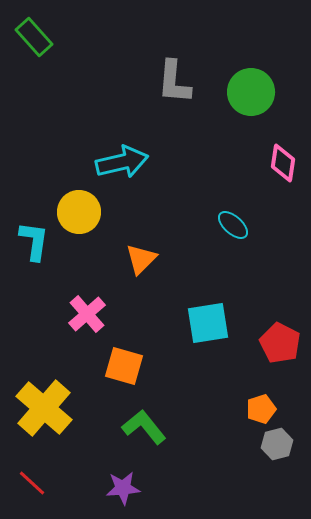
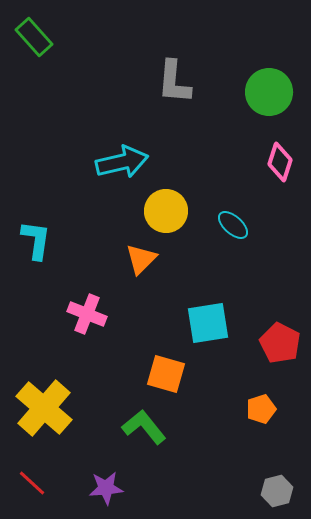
green circle: moved 18 px right
pink diamond: moved 3 px left, 1 px up; rotated 9 degrees clockwise
yellow circle: moved 87 px right, 1 px up
cyan L-shape: moved 2 px right, 1 px up
pink cross: rotated 27 degrees counterclockwise
orange square: moved 42 px right, 8 px down
gray hexagon: moved 47 px down
purple star: moved 17 px left
